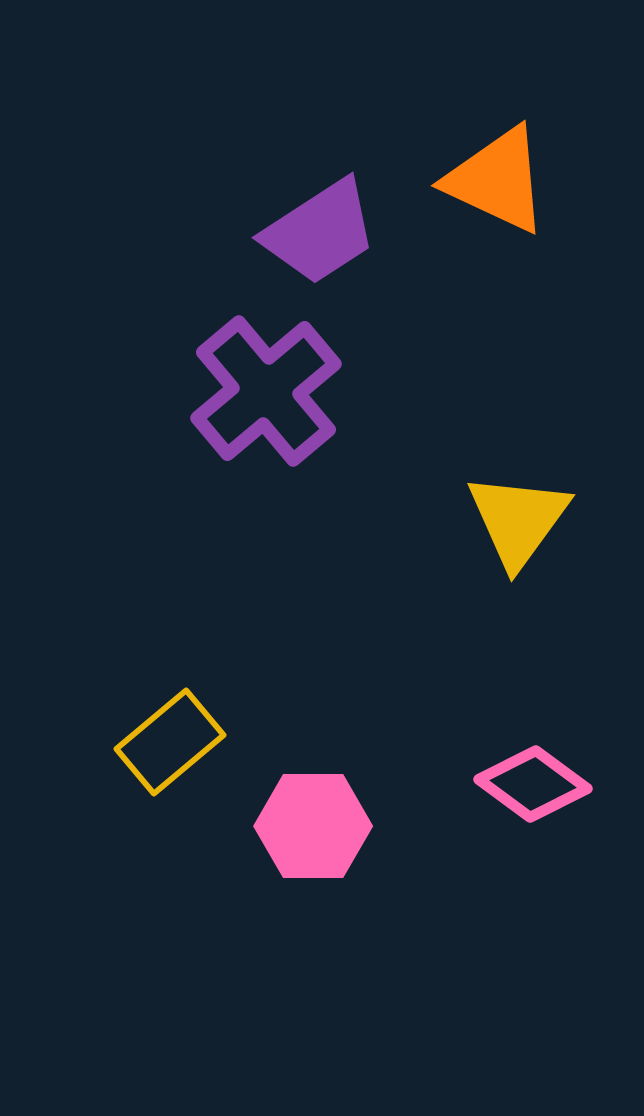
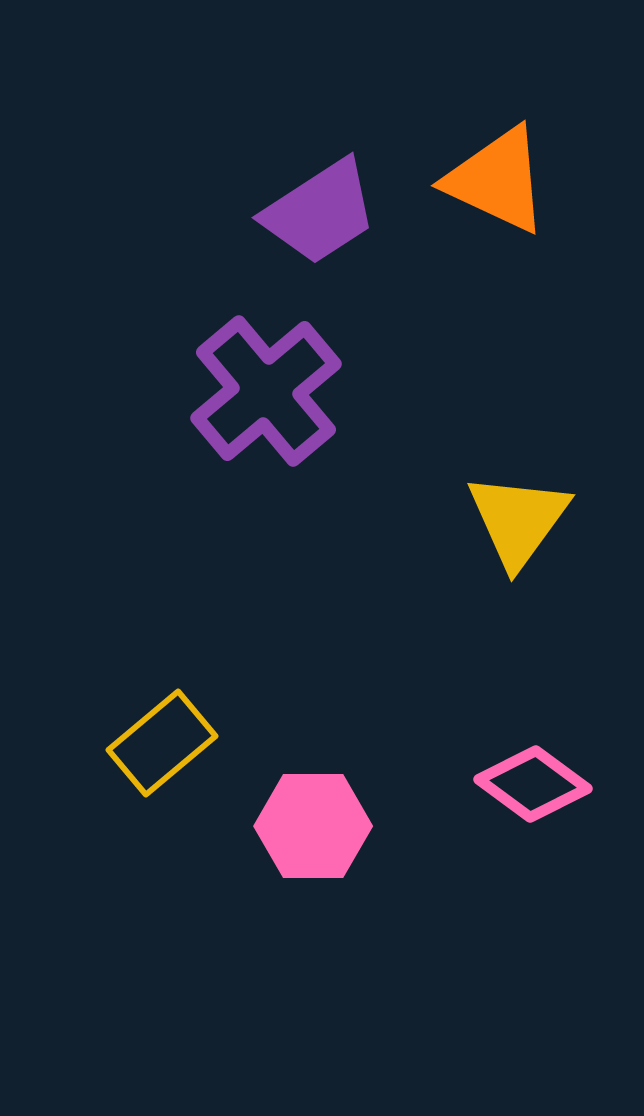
purple trapezoid: moved 20 px up
yellow rectangle: moved 8 px left, 1 px down
